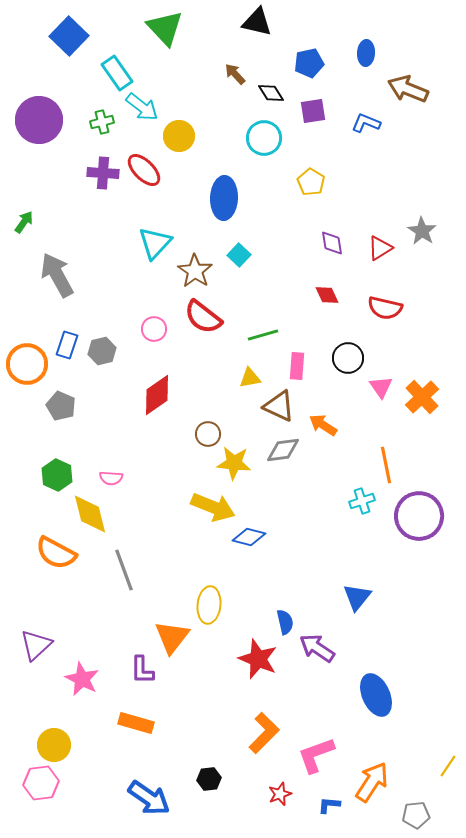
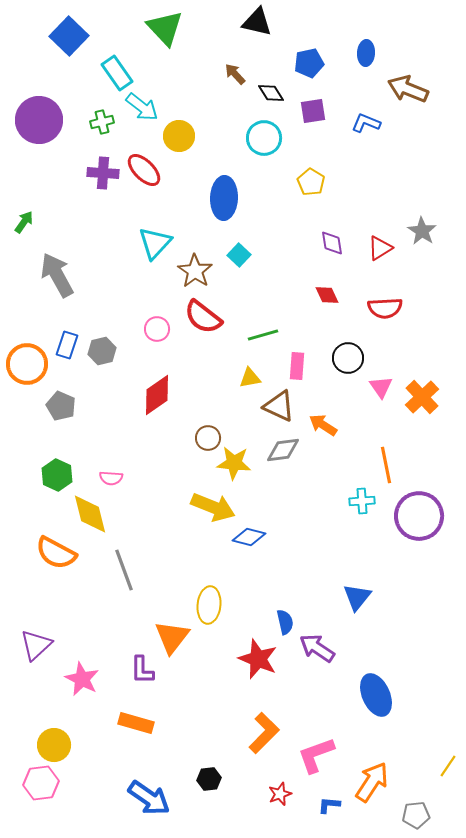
red semicircle at (385, 308): rotated 16 degrees counterclockwise
pink circle at (154, 329): moved 3 px right
brown circle at (208, 434): moved 4 px down
cyan cross at (362, 501): rotated 15 degrees clockwise
